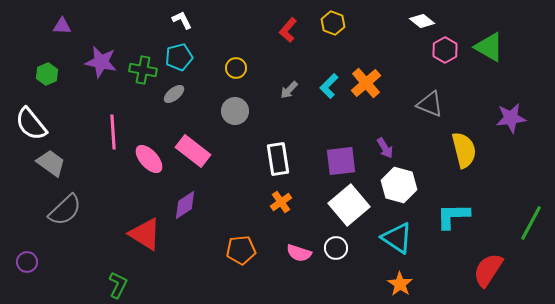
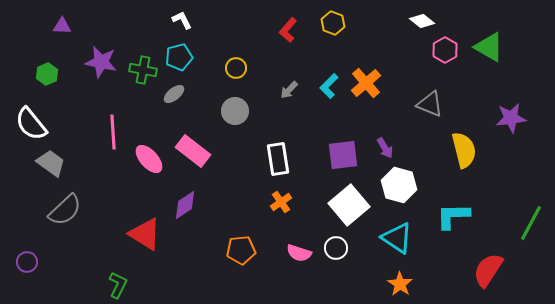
purple square at (341, 161): moved 2 px right, 6 px up
